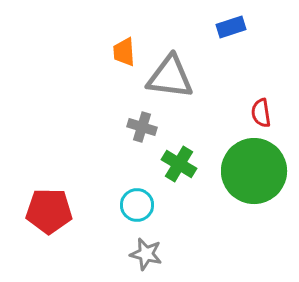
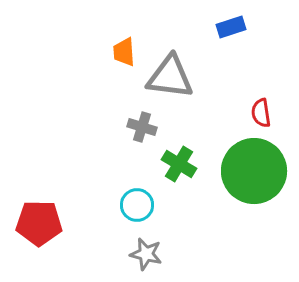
red pentagon: moved 10 px left, 12 px down
